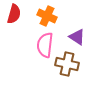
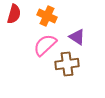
pink semicircle: rotated 40 degrees clockwise
brown cross: rotated 20 degrees counterclockwise
